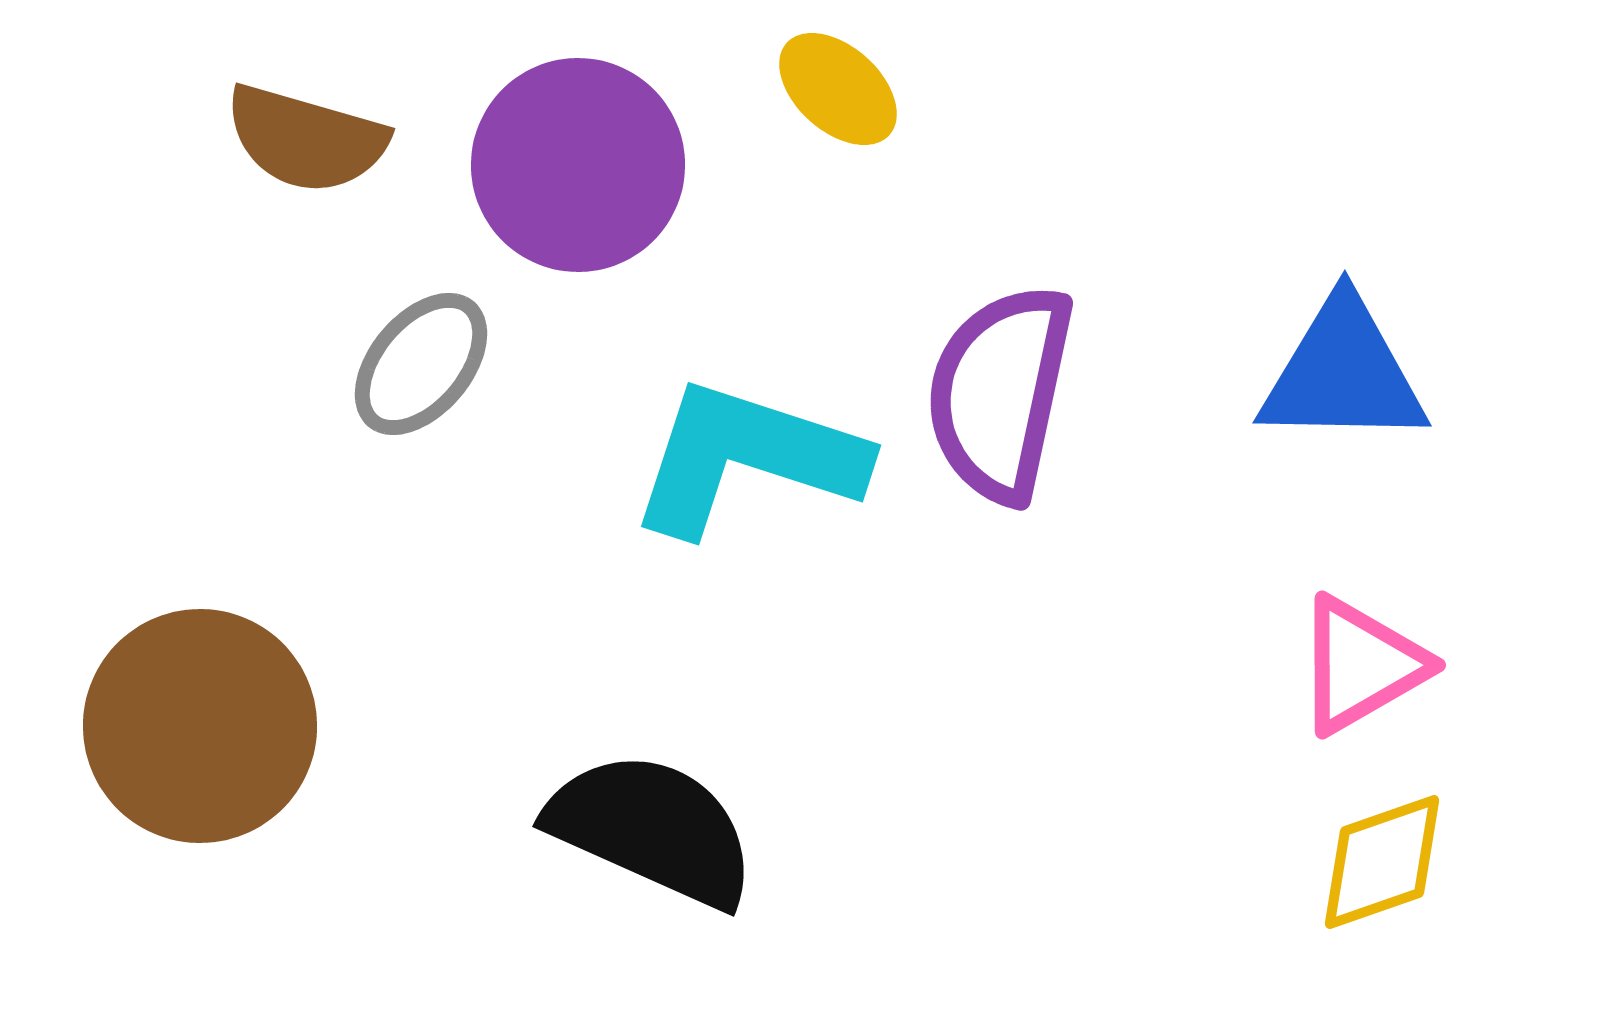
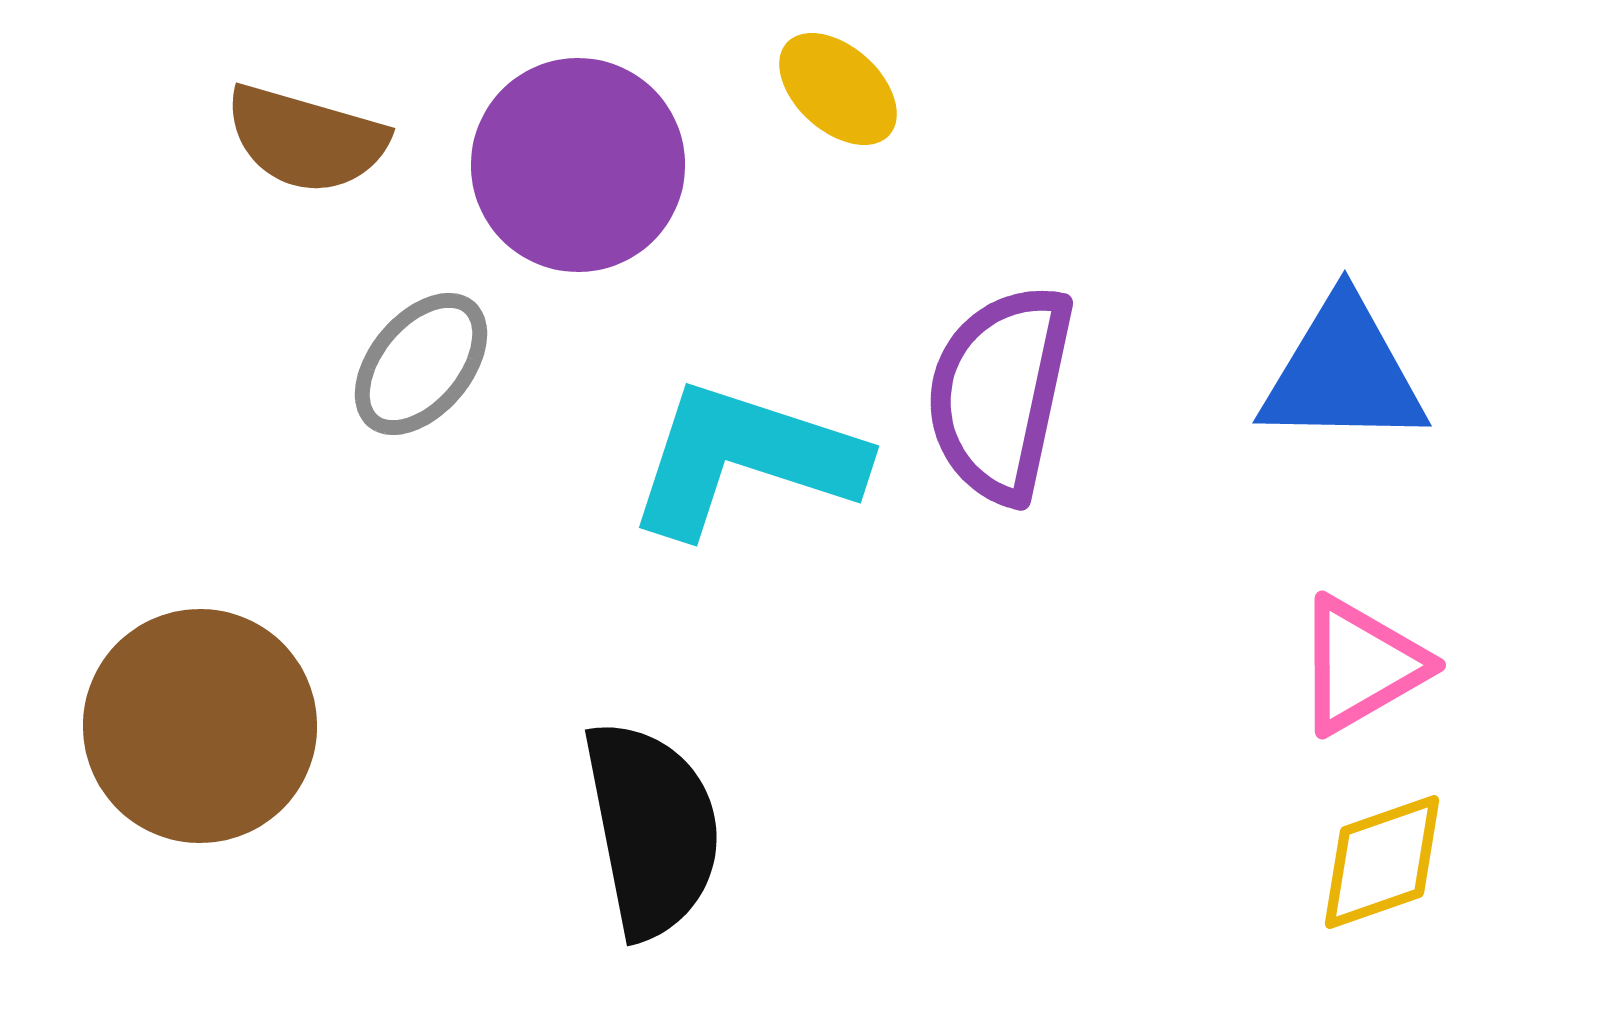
cyan L-shape: moved 2 px left, 1 px down
black semicircle: rotated 55 degrees clockwise
